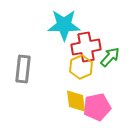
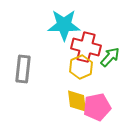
red cross: rotated 24 degrees clockwise
yellow diamond: moved 1 px right
